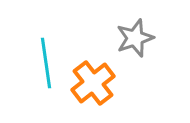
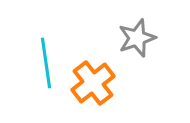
gray star: moved 2 px right
